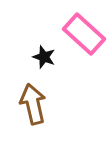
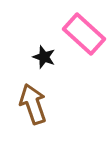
brown arrow: rotated 6 degrees counterclockwise
